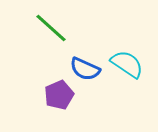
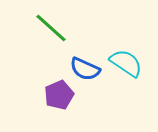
cyan semicircle: moved 1 px left, 1 px up
